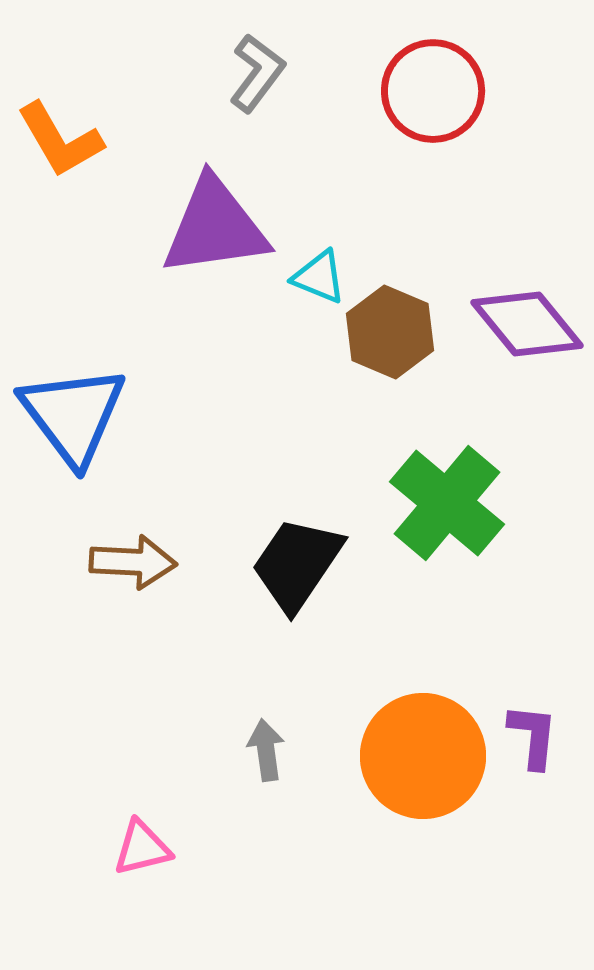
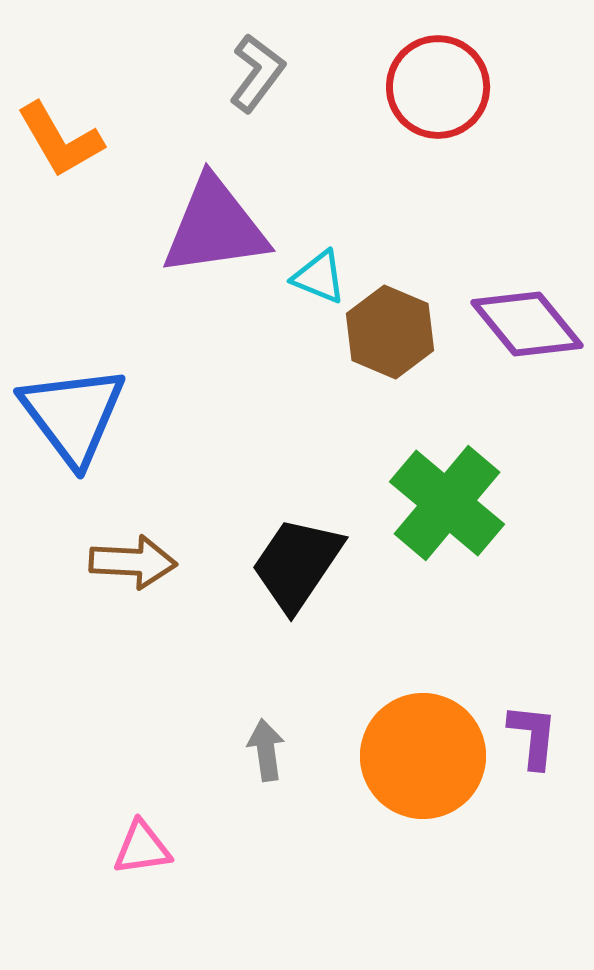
red circle: moved 5 px right, 4 px up
pink triangle: rotated 6 degrees clockwise
